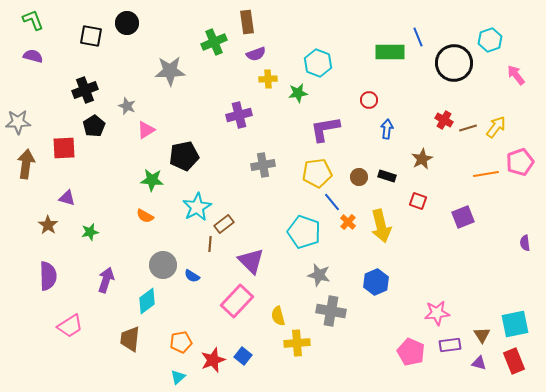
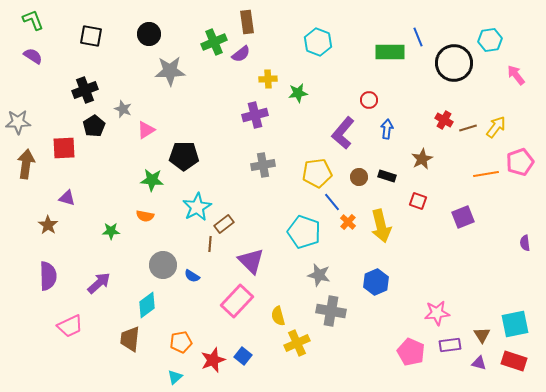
black circle at (127, 23): moved 22 px right, 11 px down
cyan hexagon at (490, 40): rotated 10 degrees clockwise
purple semicircle at (256, 54): moved 15 px left; rotated 18 degrees counterclockwise
purple semicircle at (33, 56): rotated 18 degrees clockwise
cyan hexagon at (318, 63): moved 21 px up
gray star at (127, 106): moved 4 px left, 3 px down
purple cross at (239, 115): moved 16 px right
purple L-shape at (325, 129): moved 18 px right, 4 px down; rotated 40 degrees counterclockwise
black pentagon at (184, 156): rotated 12 degrees clockwise
orange semicircle at (145, 216): rotated 18 degrees counterclockwise
green star at (90, 232): moved 21 px right, 1 px up; rotated 12 degrees clockwise
purple arrow at (106, 280): moved 7 px left, 3 px down; rotated 30 degrees clockwise
cyan diamond at (147, 301): moved 4 px down
pink trapezoid at (70, 326): rotated 8 degrees clockwise
yellow cross at (297, 343): rotated 20 degrees counterclockwise
red rectangle at (514, 361): rotated 50 degrees counterclockwise
cyan triangle at (178, 377): moved 3 px left
